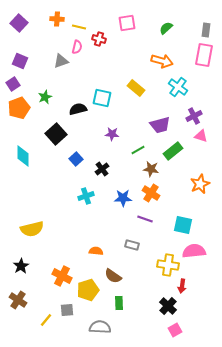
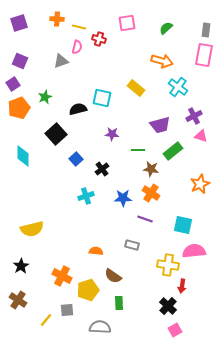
purple square at (19, 23): rotated 30 degrees clockwise
green line at (138, 150): rotated 32 degrees clockwise
